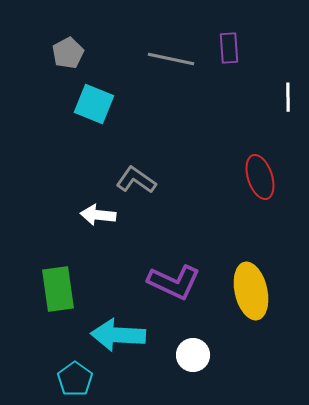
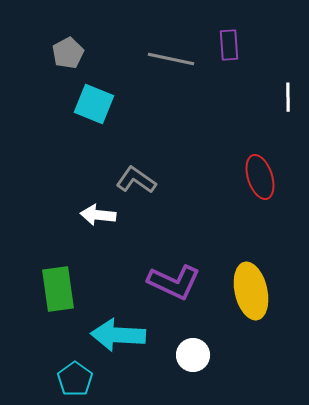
purple rectangle: moved 3 px up
